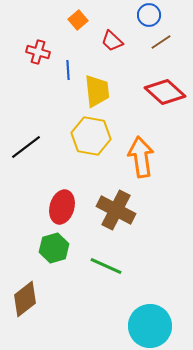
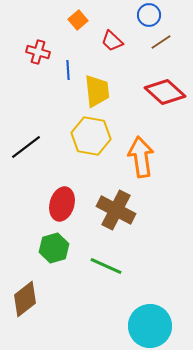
red ellipse: moved 3 px up
